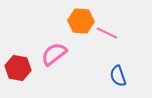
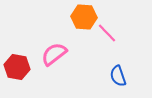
orange hexagon: moved 3 px right, 4 px up
pink line: rotated 20 degrees clockwise
red hexagon: moved 1 px left, 1 px up
